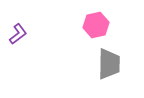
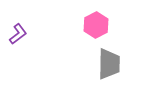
pink hexagon: rotated 15 degrees counterclockwise
